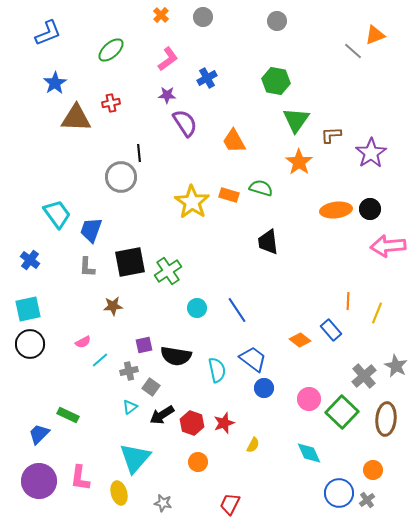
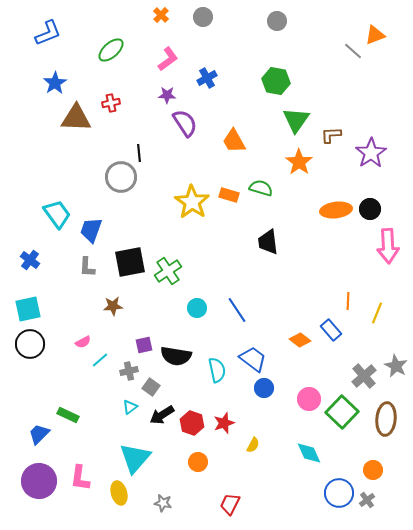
pink arrow at (388, 246): rotated 88 degrees counterclockwise
